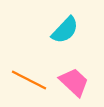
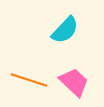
orange line: rotated 9 degrees counterclockwise
